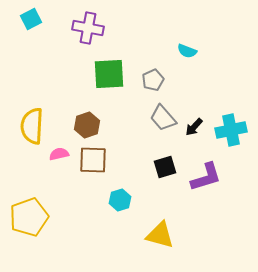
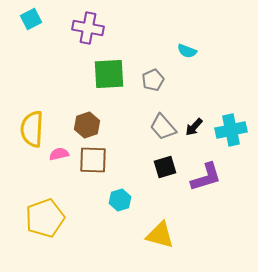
gray trapezoid: moved 9 px down
yellow semicircle: moved 3 px down
yellow pentagon: moved 16 px right, 1 px down
